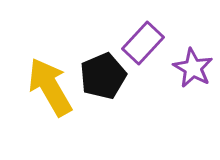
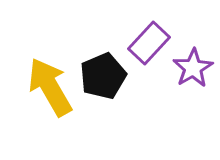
purple rectangle: moved 6 px right
purple star: rotated 12 degrees clockwise
